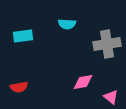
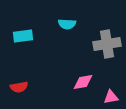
pink triangle: rotated 49 degrees counterclockwise
